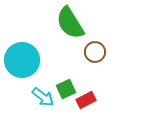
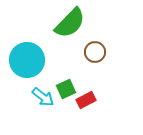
green semicircle: rotated 104 degrees counterclockwise
cyan circle: moved 5 px right
